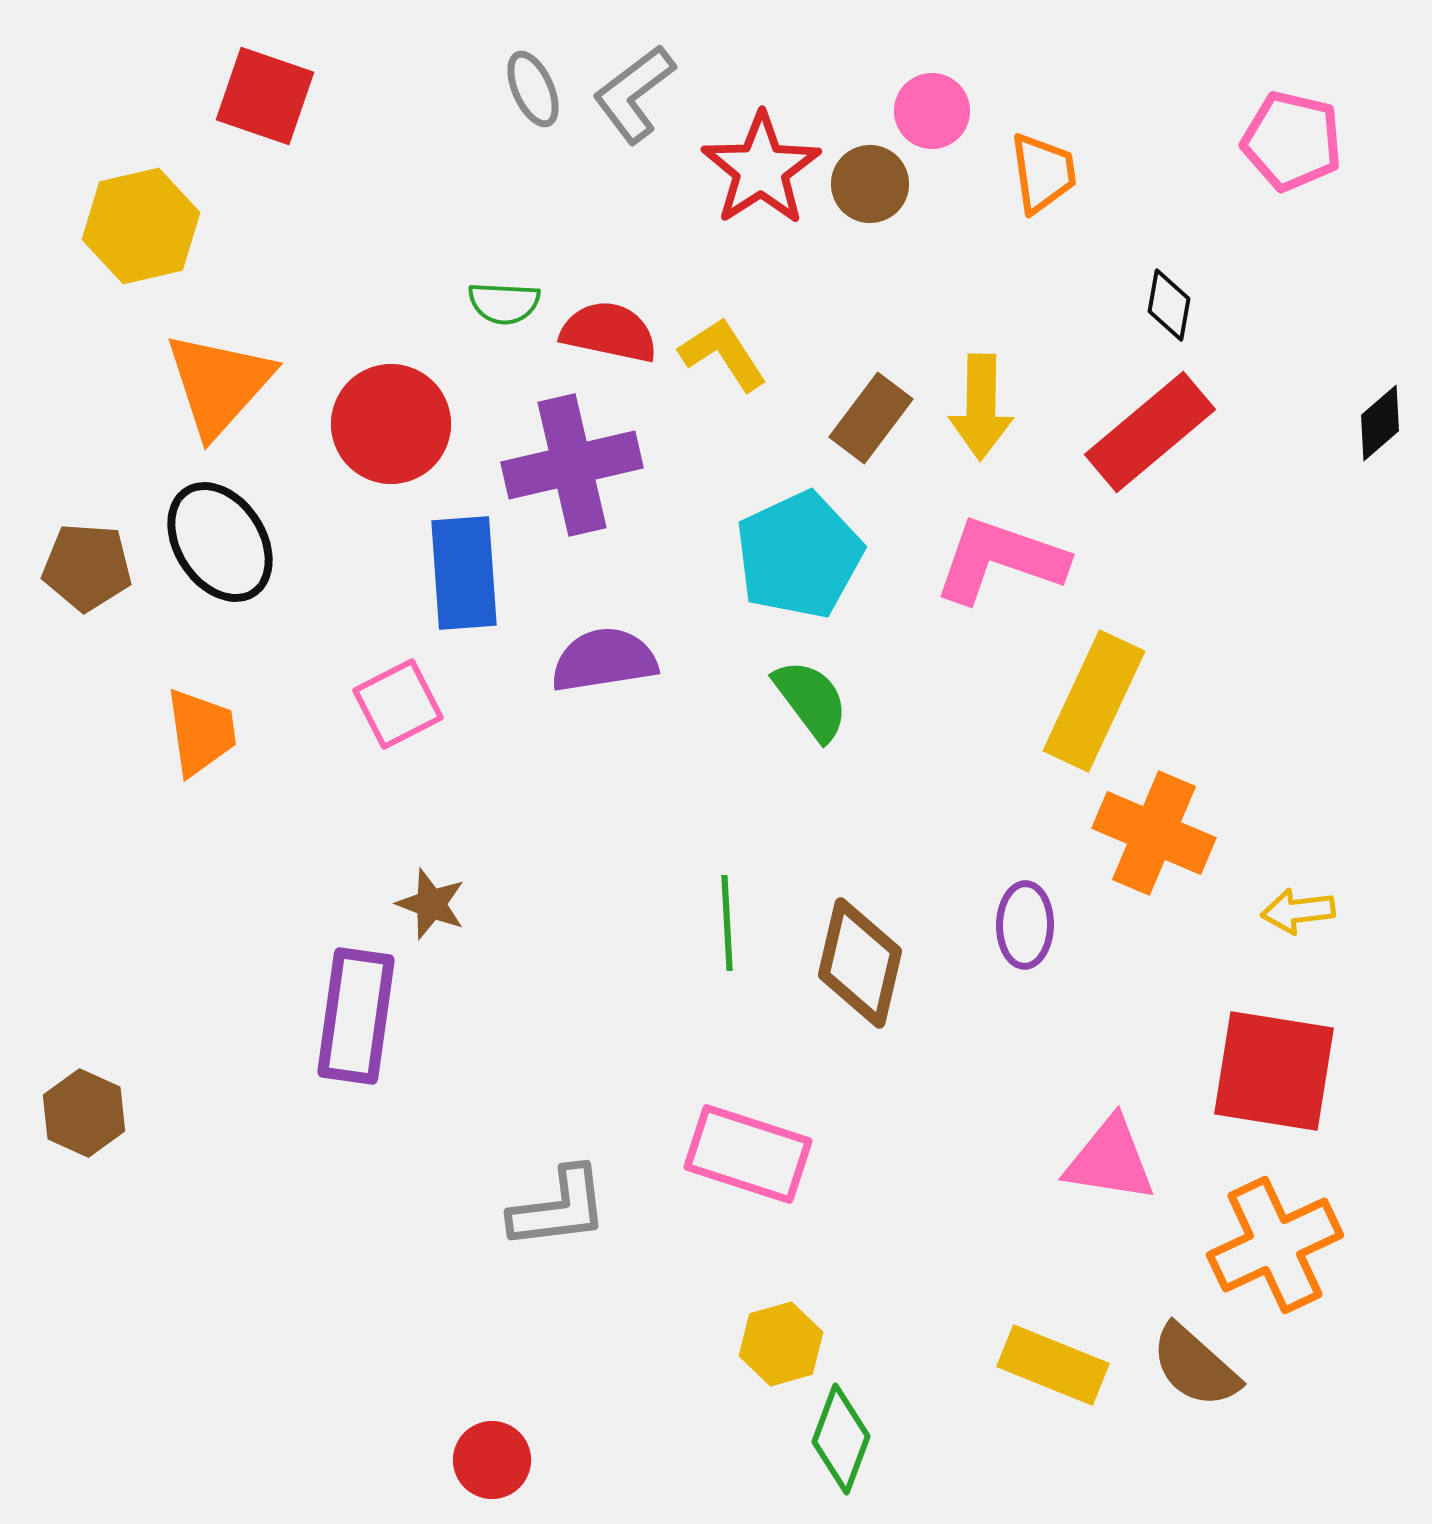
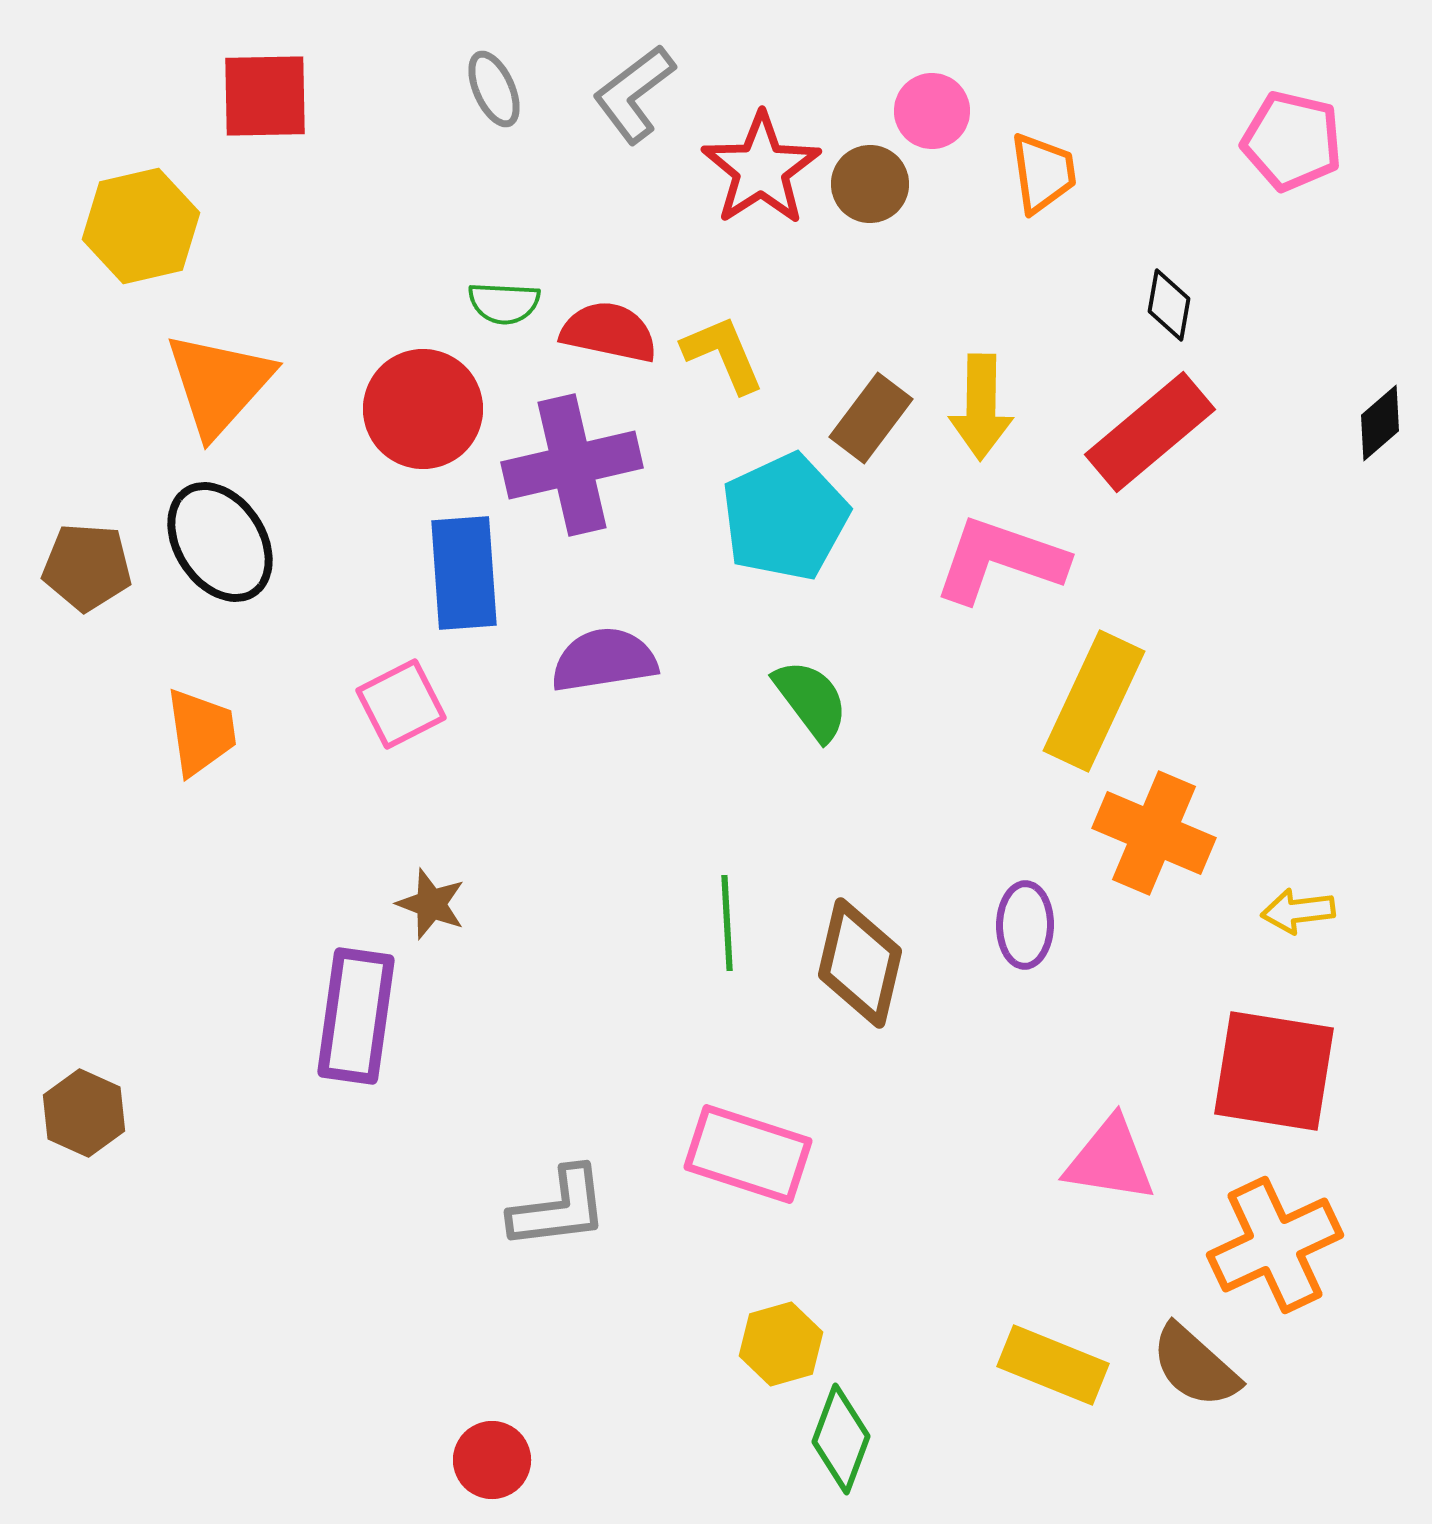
gray ellipse at (533, 89): moved 39 px left
red square at (265, 96): rotated 20 degrees counterclockwise
yellow L-shape at (723, 354): rotated 10 degrees clockwise
red circle at (391, 424): moved 32 px right, 15 px up
cyan pentagon at (799, 555): moved 14 px left, 38 px up
pink square at (398, 704): moved 3 px right
